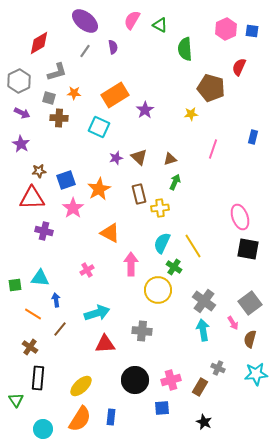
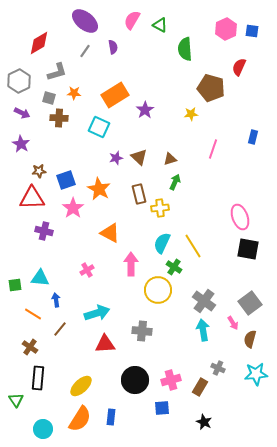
orange star at (99, 189): rotated 15 degrees counterclockwise
